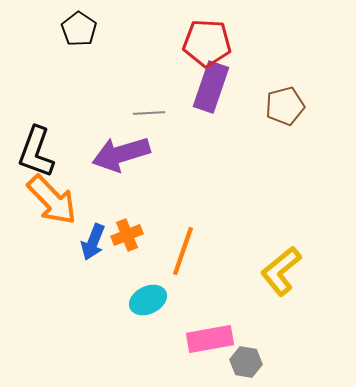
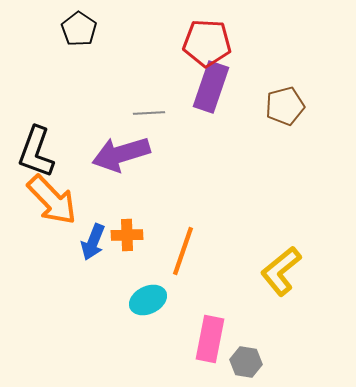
orange cross: rotated 20 degrees clockwise
pink rectangle: rotated 69 degrees counterclockwise
